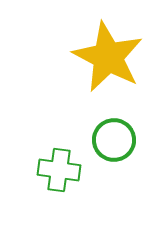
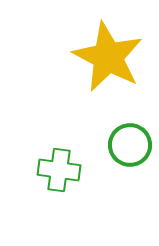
green circle: moved 16 px right, 5 px down
